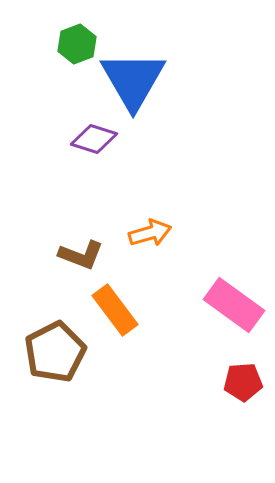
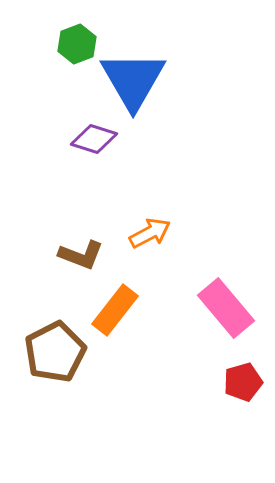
orange arrow: rotated 12 degrees counterclockwise
pink rectangle: moved 8 px left, 3 px down; rotated 14 degrees clockwise
orange rectangle: rotated 75 degrees clockwise
red pentagon: rotated 12 degrees counterclockwise
